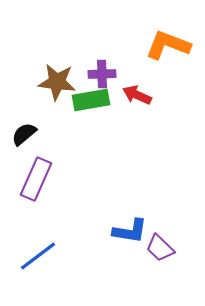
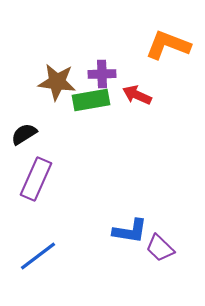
black semicircle: rotated 8 degrees clockwise
